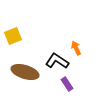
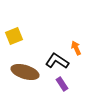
yellow square: moved 1 px right
purple rectangle: moved 5 px left
